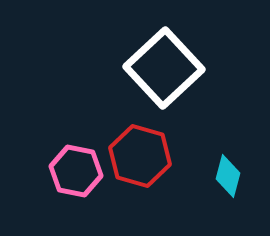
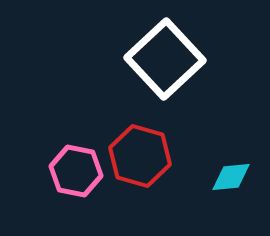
white square: moved 1 px right, 9 px up
cyan diamond: moved 3 px right, 1 px down; rotated 69 degrees clockwise
